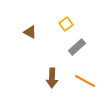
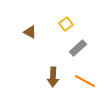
gray rectangle: moved 1 px right, 1 px down
brown arrow: moved 1 px right, 1 px up
